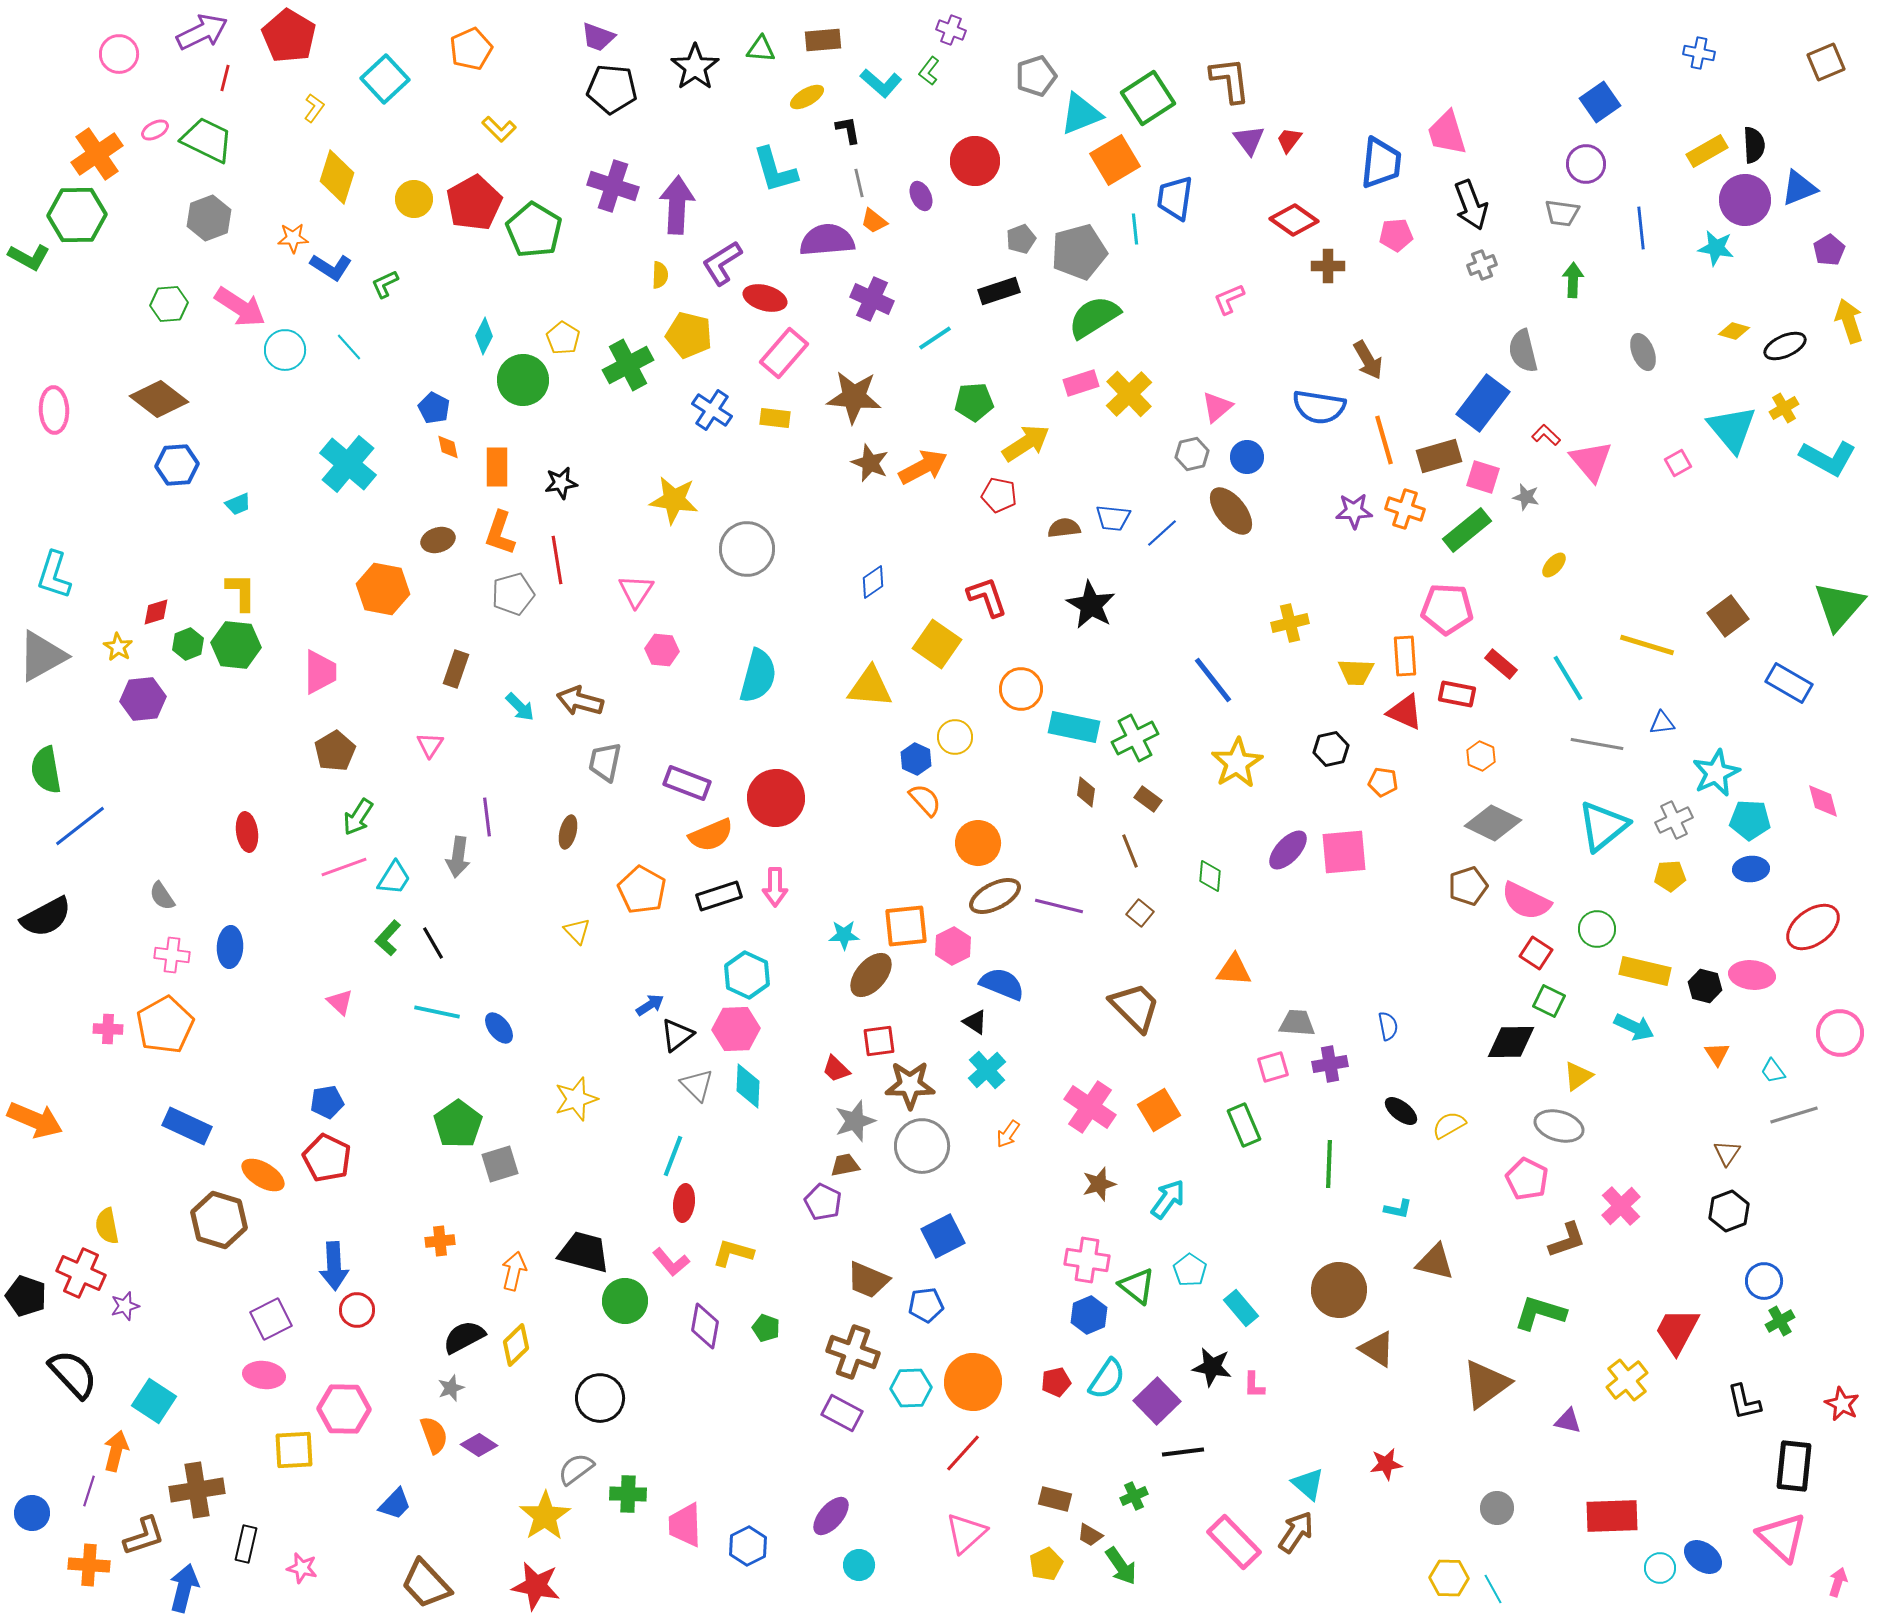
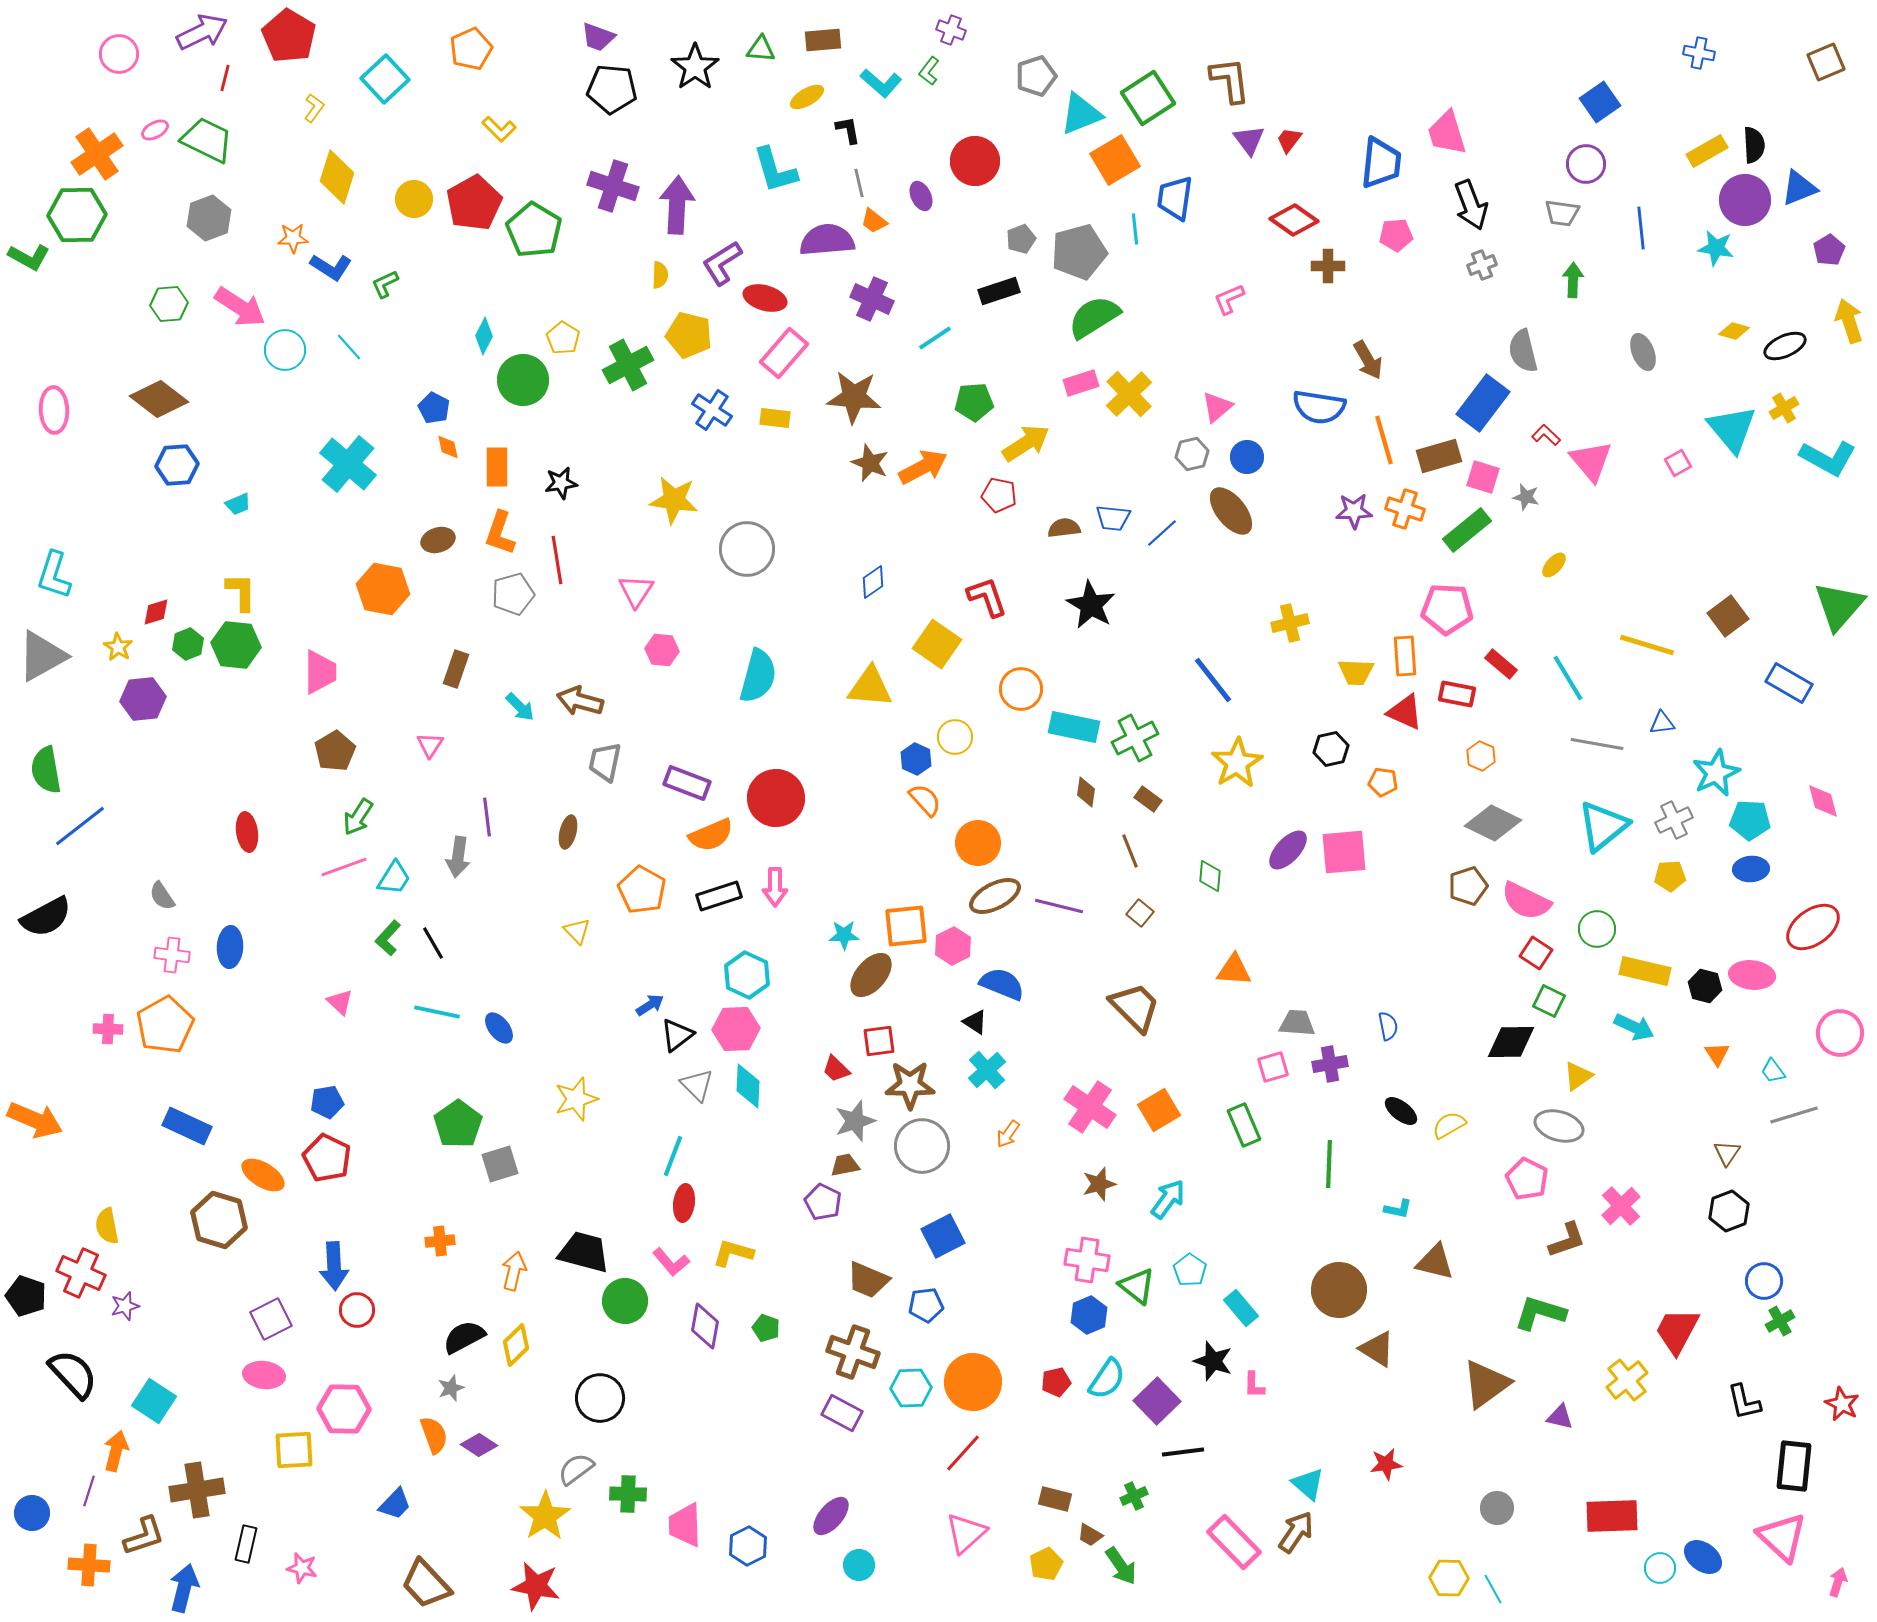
black star at (1212, 1367): moved 1 px right, 6 px up; rotated 9 degrees clockwise
purple triangle at (1568, 1421): moved 8 px left, 4 px up
